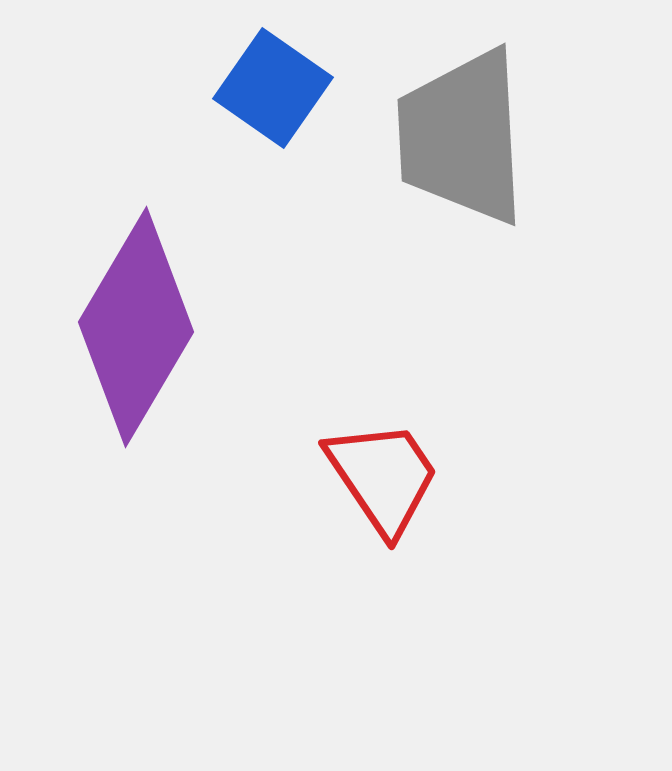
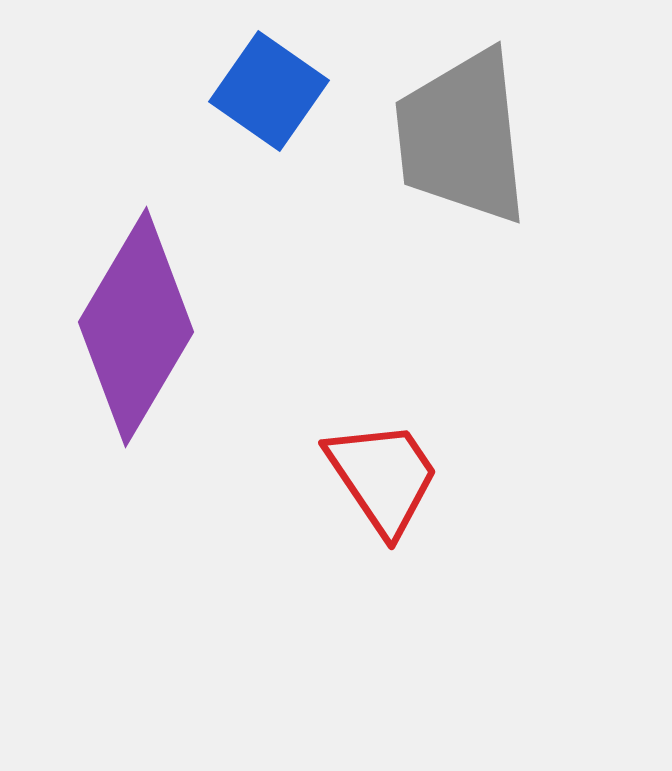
blue square: moved 4 px left, 3 px down
gray trapezoid: rotated 3 degrees counterclockwise
